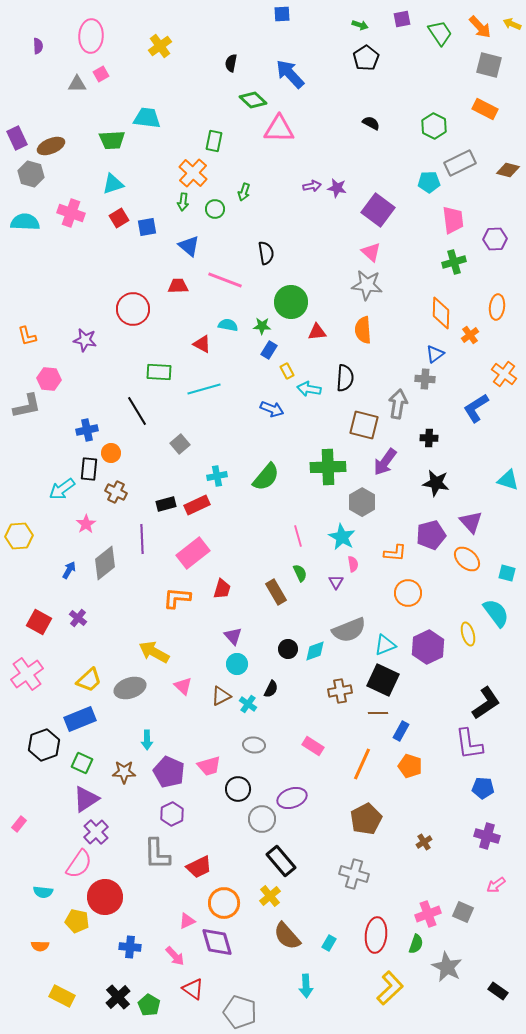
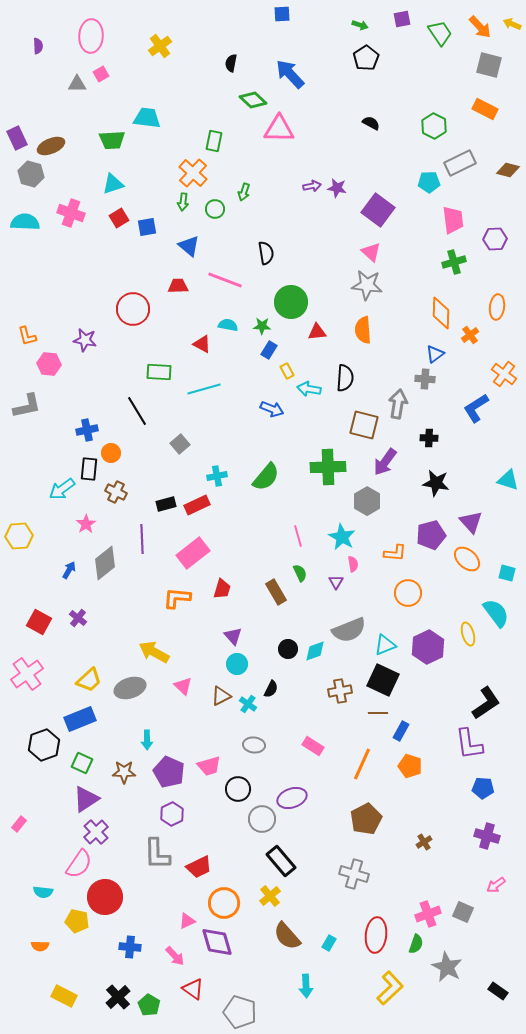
pink hexagon at (49, 379): moved 15 px up
gray hexagon at (362, 502): moved 5 px right, 1 px up
yellow rectangle at (62, 996): moved 2 px right
